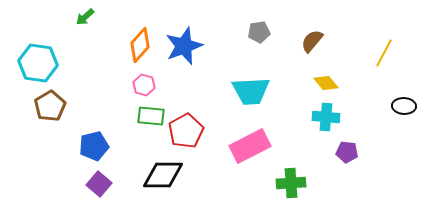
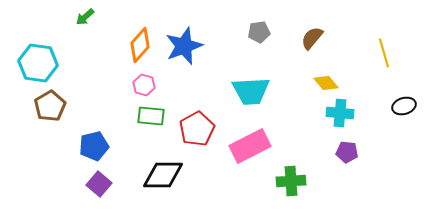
brown semicircle: moved 3 px up
yellow line: rotated 44 degrees counterclockwise
black ellipse: rotated 20 degrees counterclockwise
cyan cross: moved 14 px right, 4 px up
red pentagon: moved 11 px right, 2 px up
green cross: moved 2 px up
